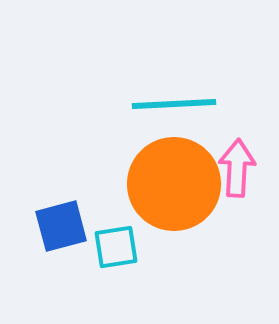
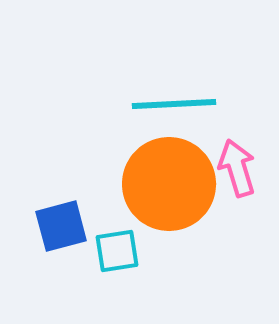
pink arrow: rotated 20 degrees counterclockwise
orange circle: moved 5 px left
cyan square: moved 1 px right, 4 px down
